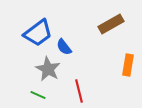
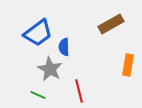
blue semicircle: rotated 36 degrees clockwise
gray star: moved 2 px right
